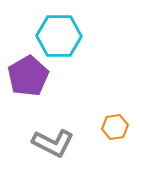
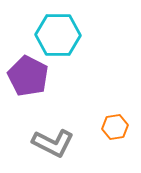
cyan hexagon: moved 1 px left, 1 px up
purple pentagon: rotated 15 degrees counterclockwise
